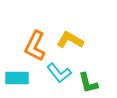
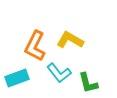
cyan rectangle: rotated 20 degrees counterclockwise
